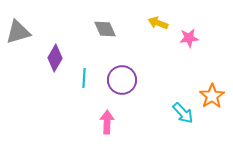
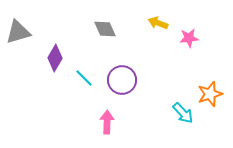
cyan line: rotated 48 degrees counterclockwise
orange star: moved 2 px left, 2 px up; rotated 15 degrees clockwise
